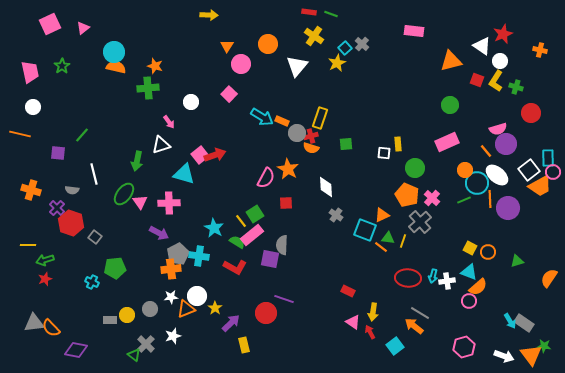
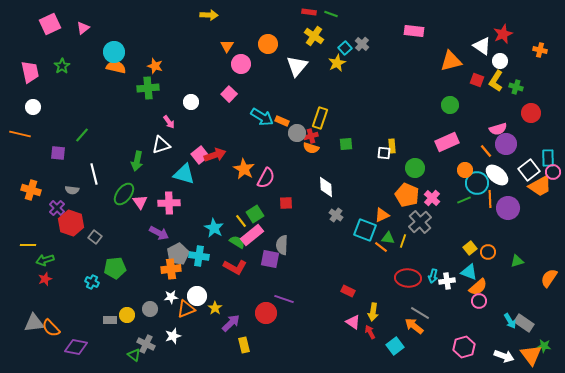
yellow rectangle at (398, 144): moved 6 px left, 2 px down
orange star at (288, 169): moved 44 px left
yellow square at (470, 248): rotated 24 degrees clockwise
pink circle at (469, 301): moved 10 px right
gray cross at (146, 344): rotated 18 degrees counterclockwise
purple diamond at (76, 350): moved 3 px up
